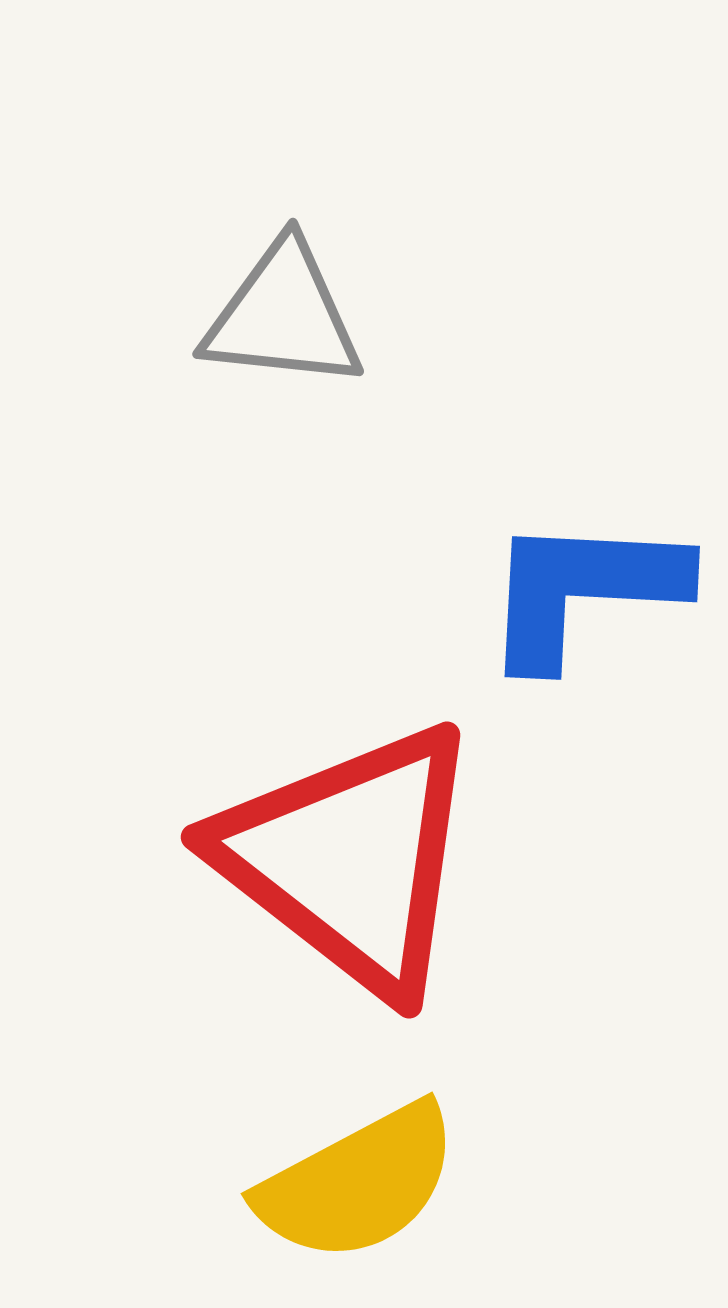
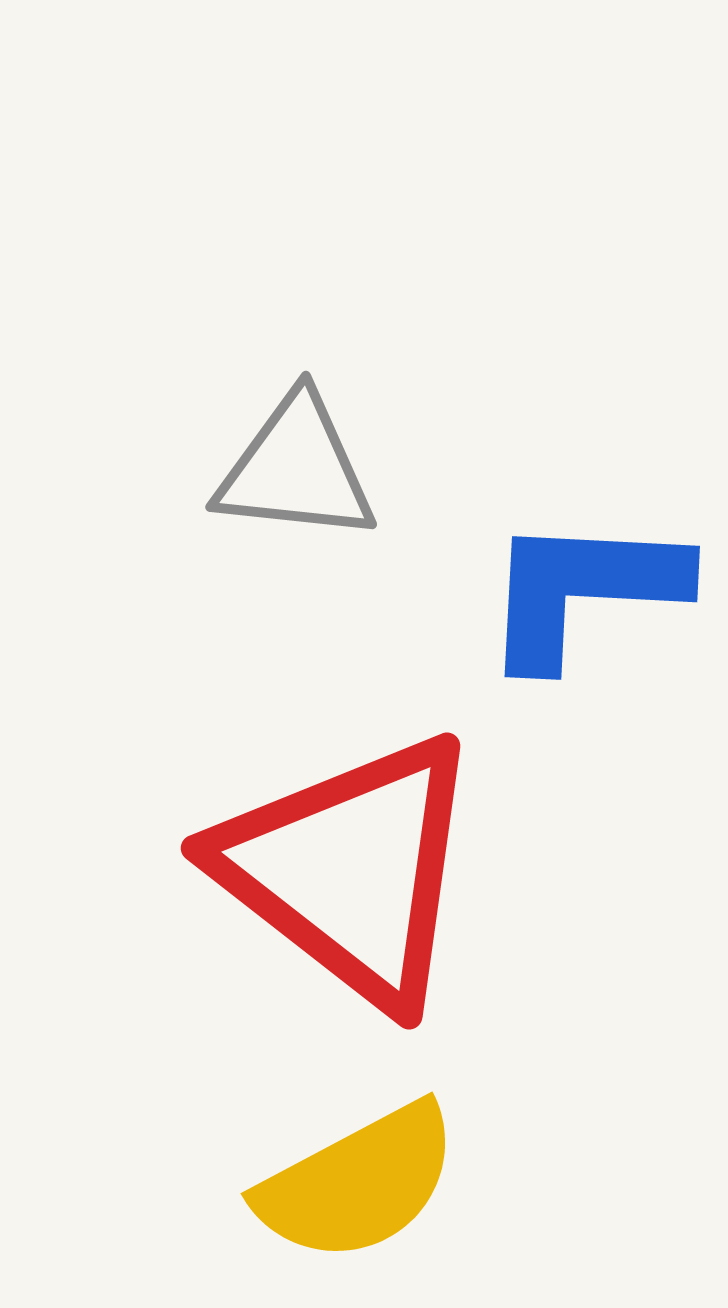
gray triangle: moved 13 px right, 153 px down
red triangle: moved 11 px down
